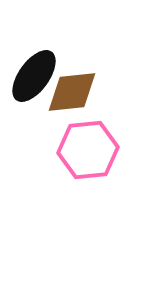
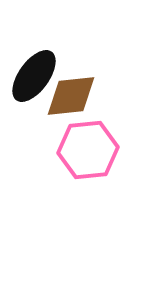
brown diamond: moved 1 px left, 4 px down
